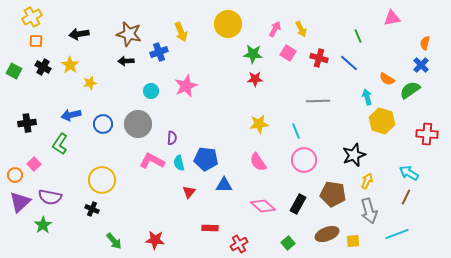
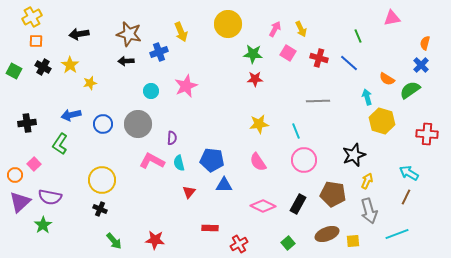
blue pentagon at (206, 159): moved 6 px right, 1 px down
pink diamond at (263, 206): rotated 15 degrees counterclockwise
black cross at (92, 209): moved 8 px right
